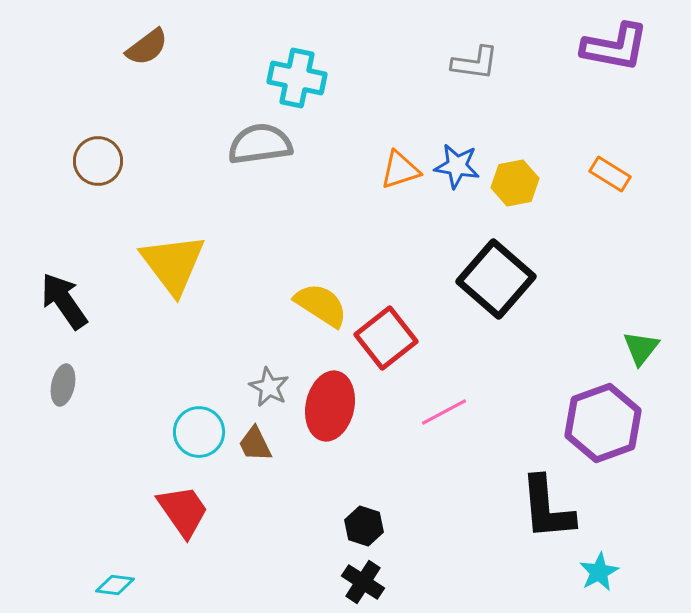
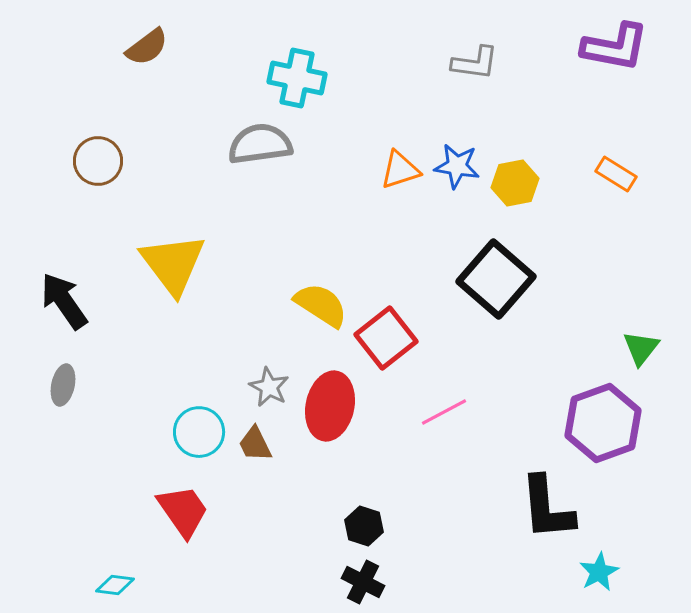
orange rectangle: moved 6 px right
black cross: rotated 6 degrees counterclockwise
